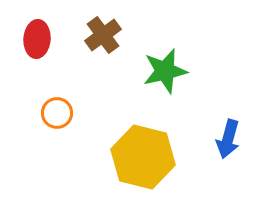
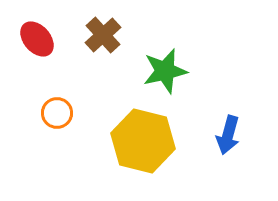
brown cross: rotated 6 degrees counterclockwise
red ellipse: rotated 45 degrees counterclockwise
blue arrow: moved 4 px up
yellow hexagon: moved 16 px up
